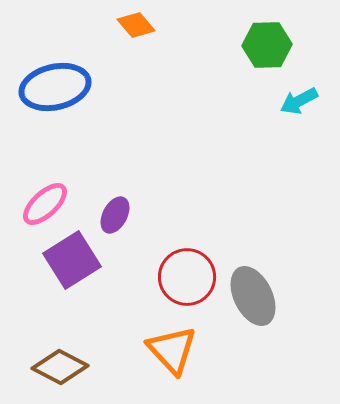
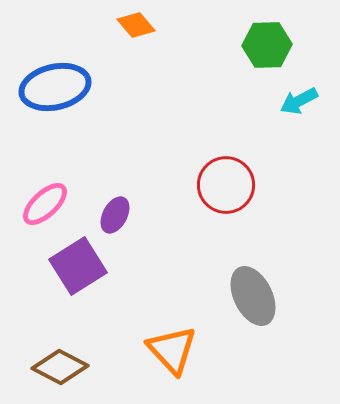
purple square: moved 6 px right, 6 px down
red circle: moved 39 px right, 92 px up
